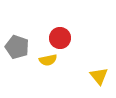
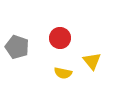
yellow semicircle: moved 15 px right, 13 px down; rotated 24 degrees clockwise
yellow triangle: moved 7 px left, 15 px up
